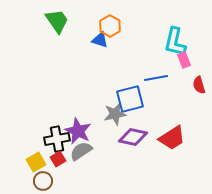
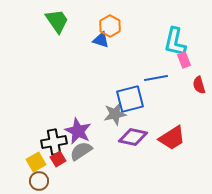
blue triangle: moved 1 px right
black cross: moved 3 px left, 3 px down
brown circle: moved 4 px left
